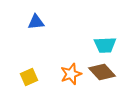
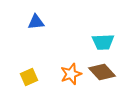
cyan trapezoid: moved 2 px left, 3 px up
